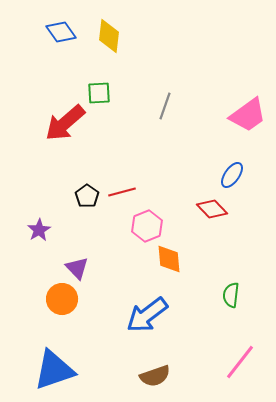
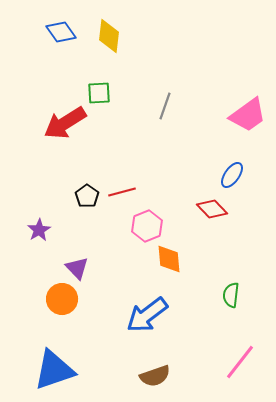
red arrow: rotated 9 degrees clockwise
